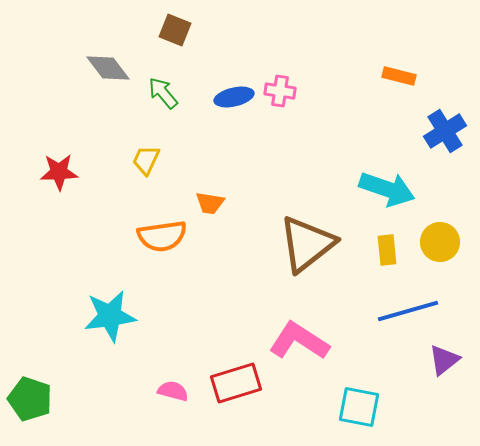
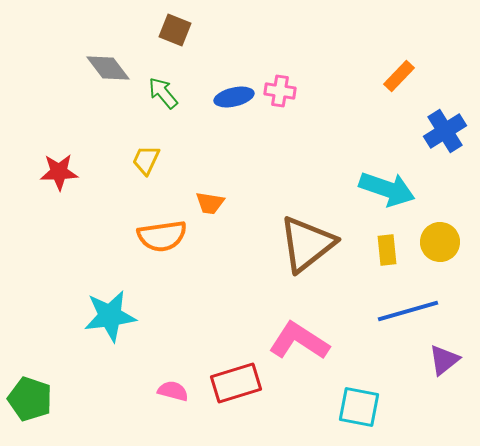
orange rectangle: rotated 60 degrees counterclockwise
